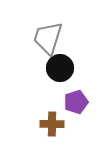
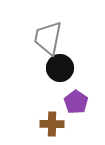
gray trapezoid: rotated 6 degrees counterclockwise
purple pentagon: rotated 20 degrees counterclockwise
